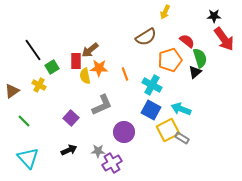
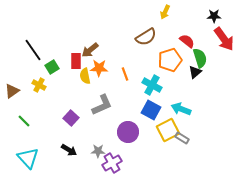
purple circle: moved 4 px right
black arrow: rotated 56 degrees clockwise
